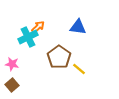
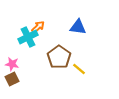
brown square: moved 6 px up; rotated 16 degrees clockwise
